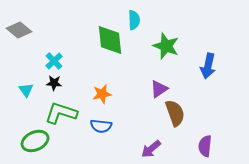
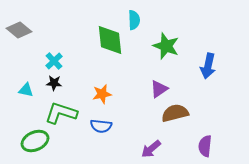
cyan triangle: rotated 42 degrees counterclockwise
brown semicircle: rotated 84 degrees counterclockwise
